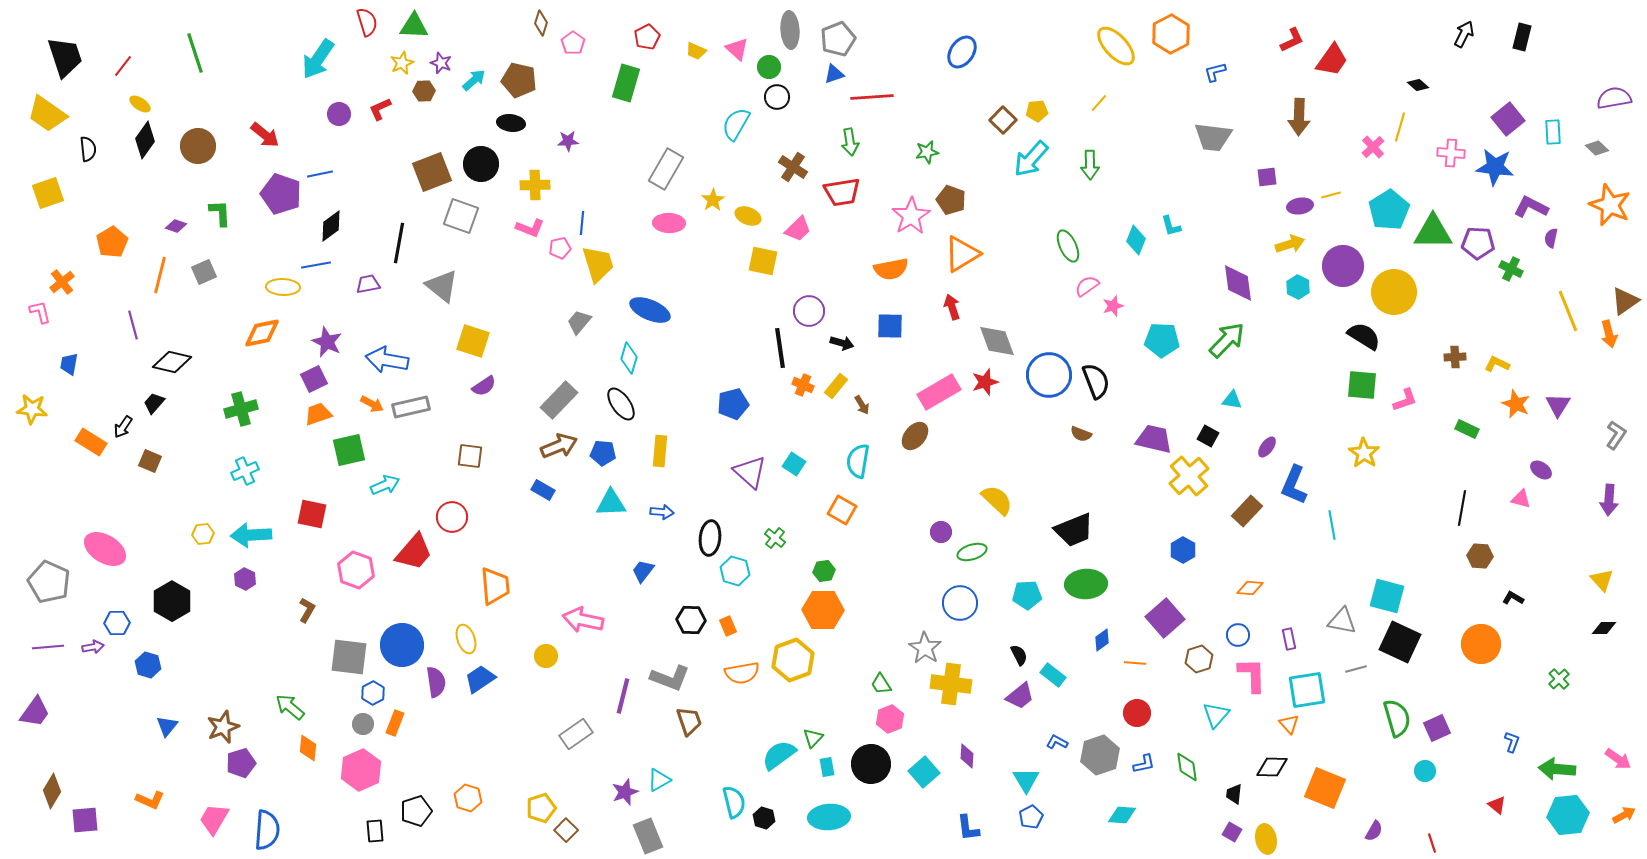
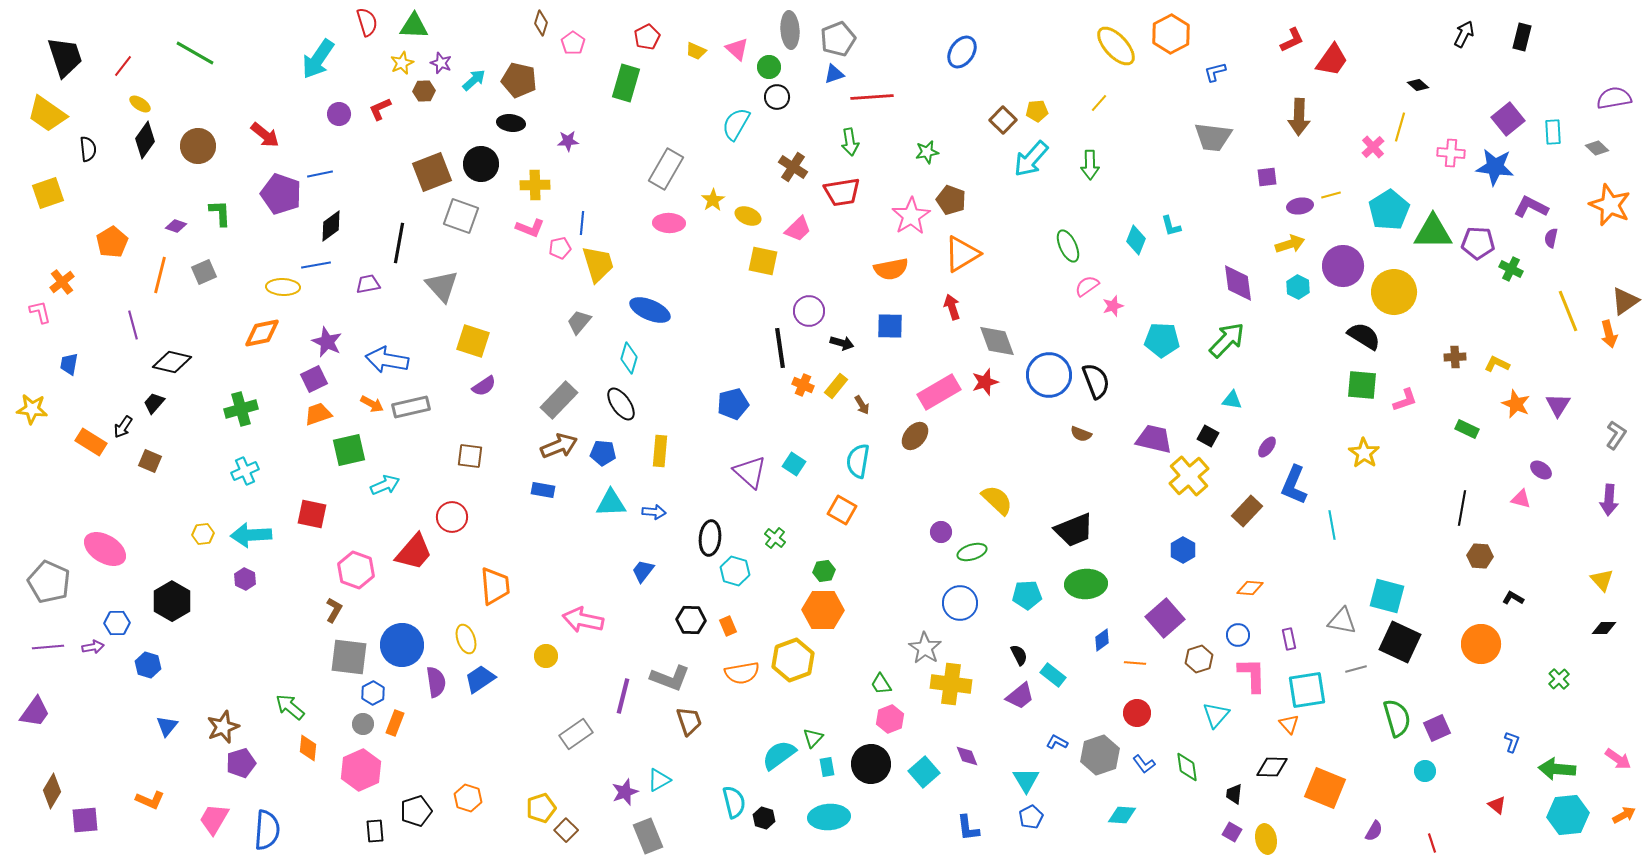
green line at (195, 53): rotated 42 degrees counterclockwise
gray triangle at (442, 286): rotated 9 degrees clockwise
blue rectangle at (543, 490): rotated 20 degrees counterclockwise
blue arrow at (662, 512): moved 8 px left
brown L-shape at (307, 610): moved 27 px right
purple diamond at (967, 756): rotated 25 degrees counterclockwise
blue L-shape at (1144, 764): rotated 65 degrees clockwise
